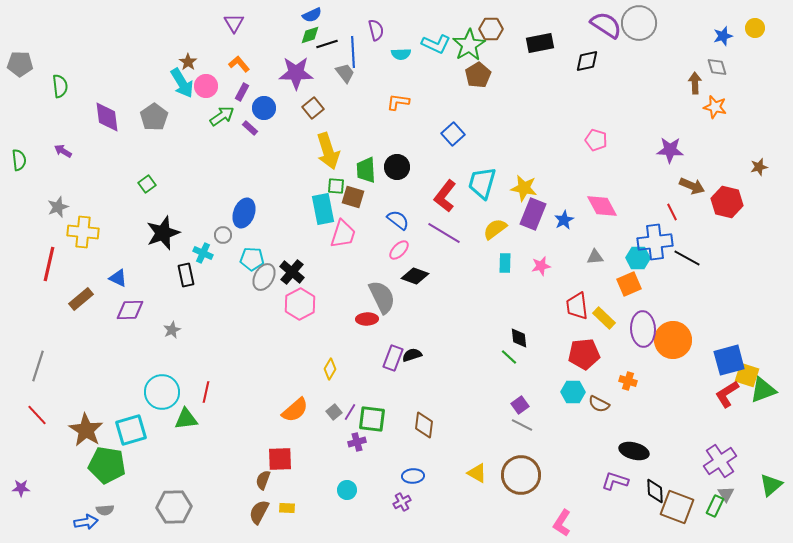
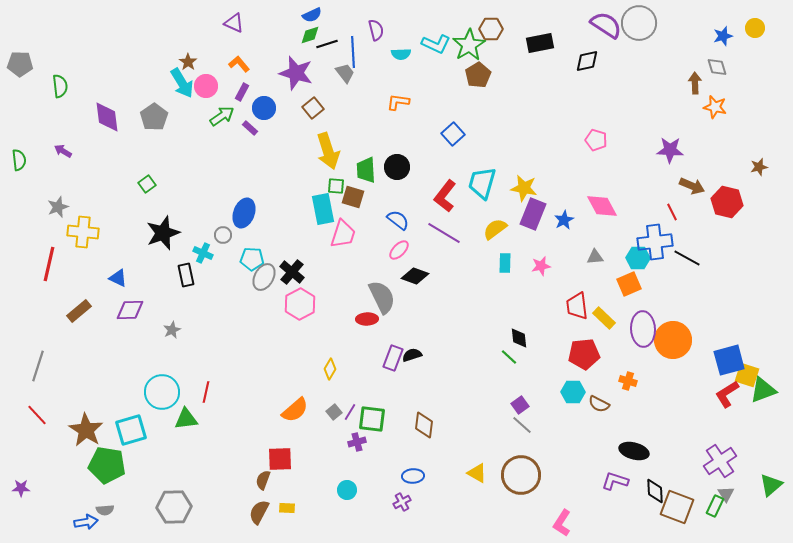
purple triangle at (234, 23): rotated 35 degrees counterclockwise
purple star at (296, 73): rotated 16 degrees clockwise
brown rectangle at (81, 299): moved 2 px left, 12 px down
gray line at (522, 425): rotated 15 degrees clockwise
